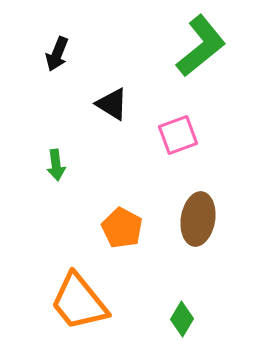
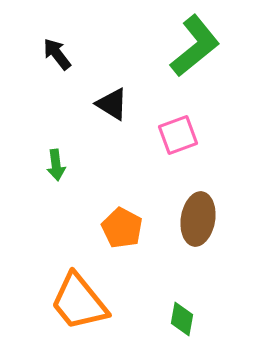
green L-shape: moved 6 px left
black arrow: rotated 120 degrees clockwise
green diamond: rotated 20 degrees counterclockwise
